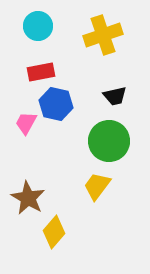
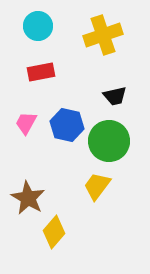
blue hexagon: moved 11 px right, 21 px down
